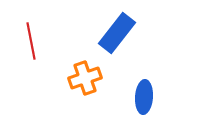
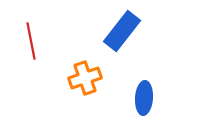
blue rectangle: moved 5 px right, 2 px up
blue ellipse: moved 1 px down
